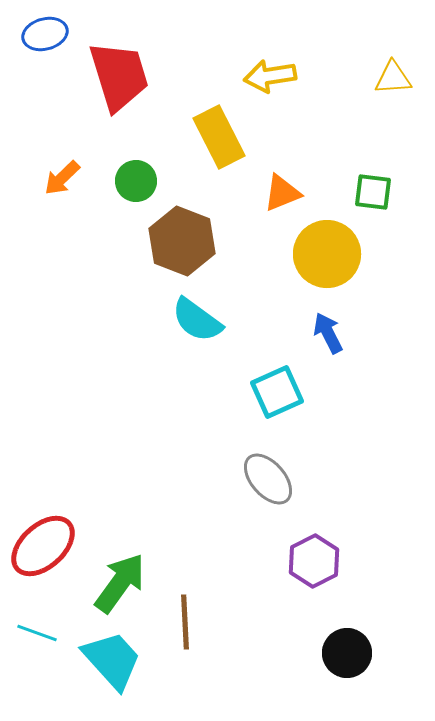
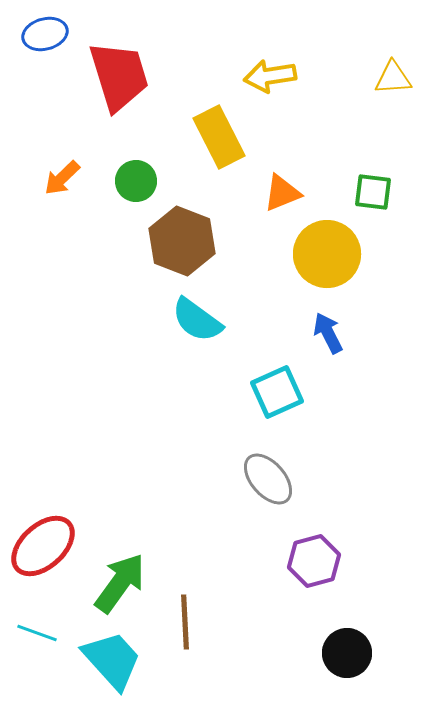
purple hexagon: rotated 12 degrees clockwise
